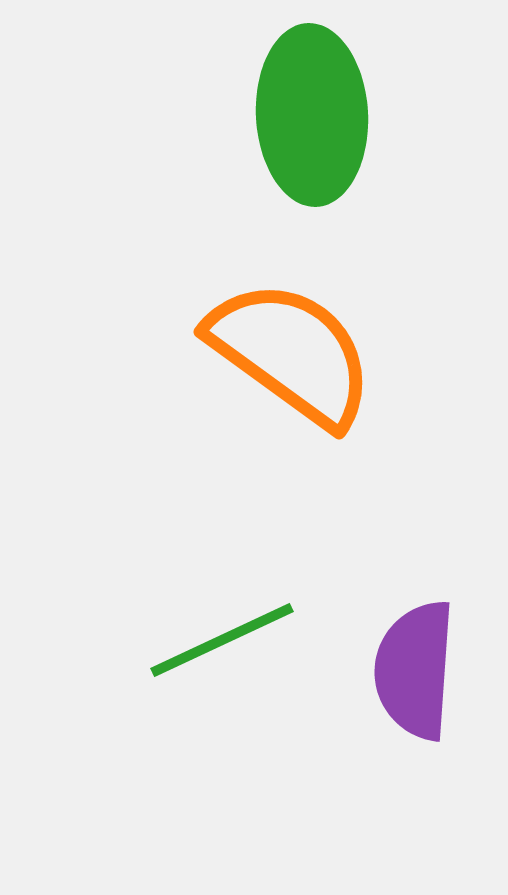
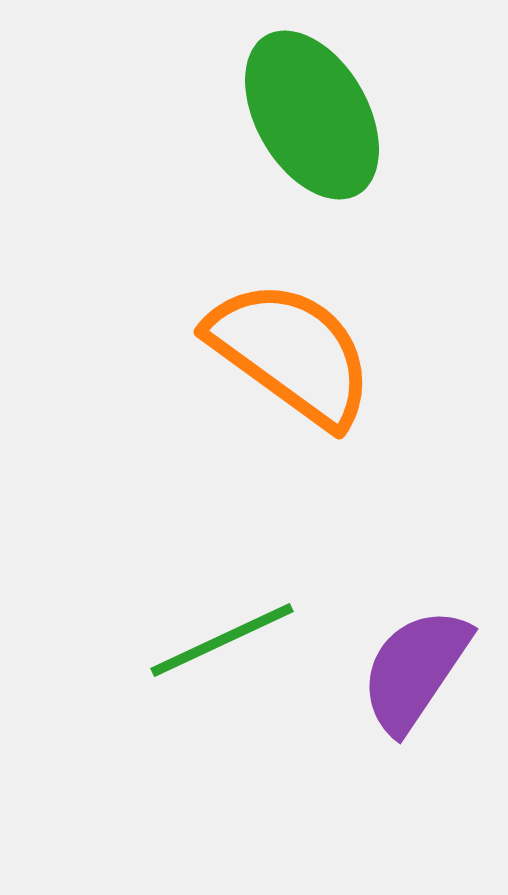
green ellipse: rotated 27 degrees counterclockwise
purple semicircle: rotated 30 degrees clockwise
